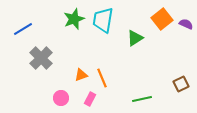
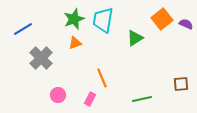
orange triangle: moved 6 px left, 32 px up
brown square: rotated 21 degrees clockwise
pink circle: moved 3 px left, 3 px up
